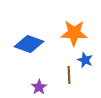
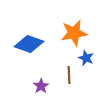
orange star: rotated 12 degrees counterclockwise
blue star: moved 1 px right, 2 px up
purple star: moved 2 px right, 1 px up
